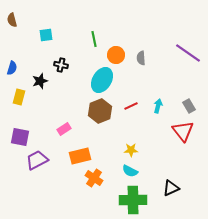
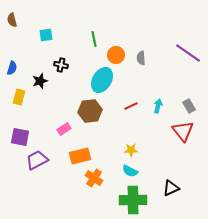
brown hexagon: moved 10 px left; rotated 15 degrees clockwise
